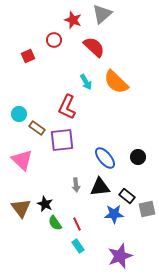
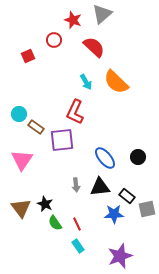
red L-shape: moved 8 px right, 5 px down
brown rectangle: moved 1 px left, 1 px up
pink triangle: rotated 20 degrees clockwise
